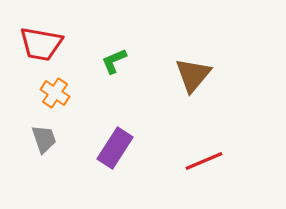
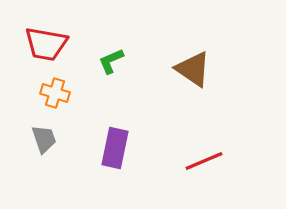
red trapezoid: moved 5 px right
green L-shape: moved 3 px left
brown triangle: moved 6 px up; rotated 36 degrees counterclockwise
orange cross: rotated 16 degrees counterclockwise
purple rectangle: rotated 21 degrees counterclockwise
